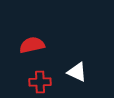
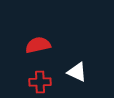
red semicircle: moved 6 px right
